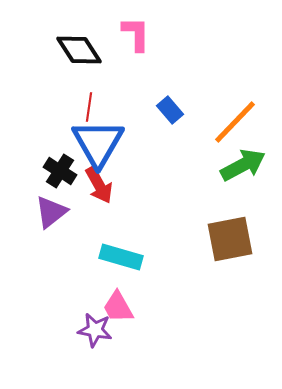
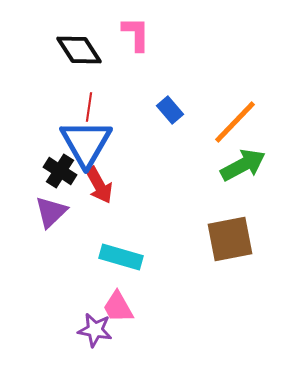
blue triangle: moved 12 px left
purple triangle: rotated 6 degrees counterclockwise
